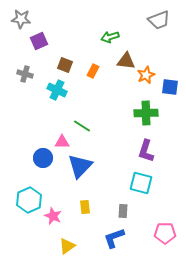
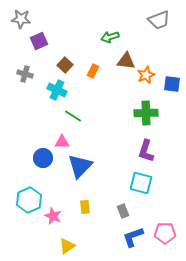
brown square: rotated 21 degrees clockwise
blue square: moved 2 px right, 3 px up
green line: moved 9 px left, 10 px up
gray rectangle: rotated 24 degrees counterclockwise
blue L-shape: moved 19 px right, 1 px up
